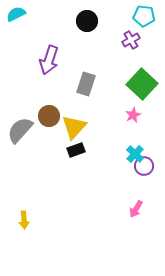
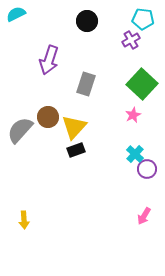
cyan pentagon: moved 1 px left, 3 px down
brown circle: moved 1 px left, 1 px down
purple circle: moved 3 px right, 3 px down
pink arrow: moved 8 px right, 7 px down
